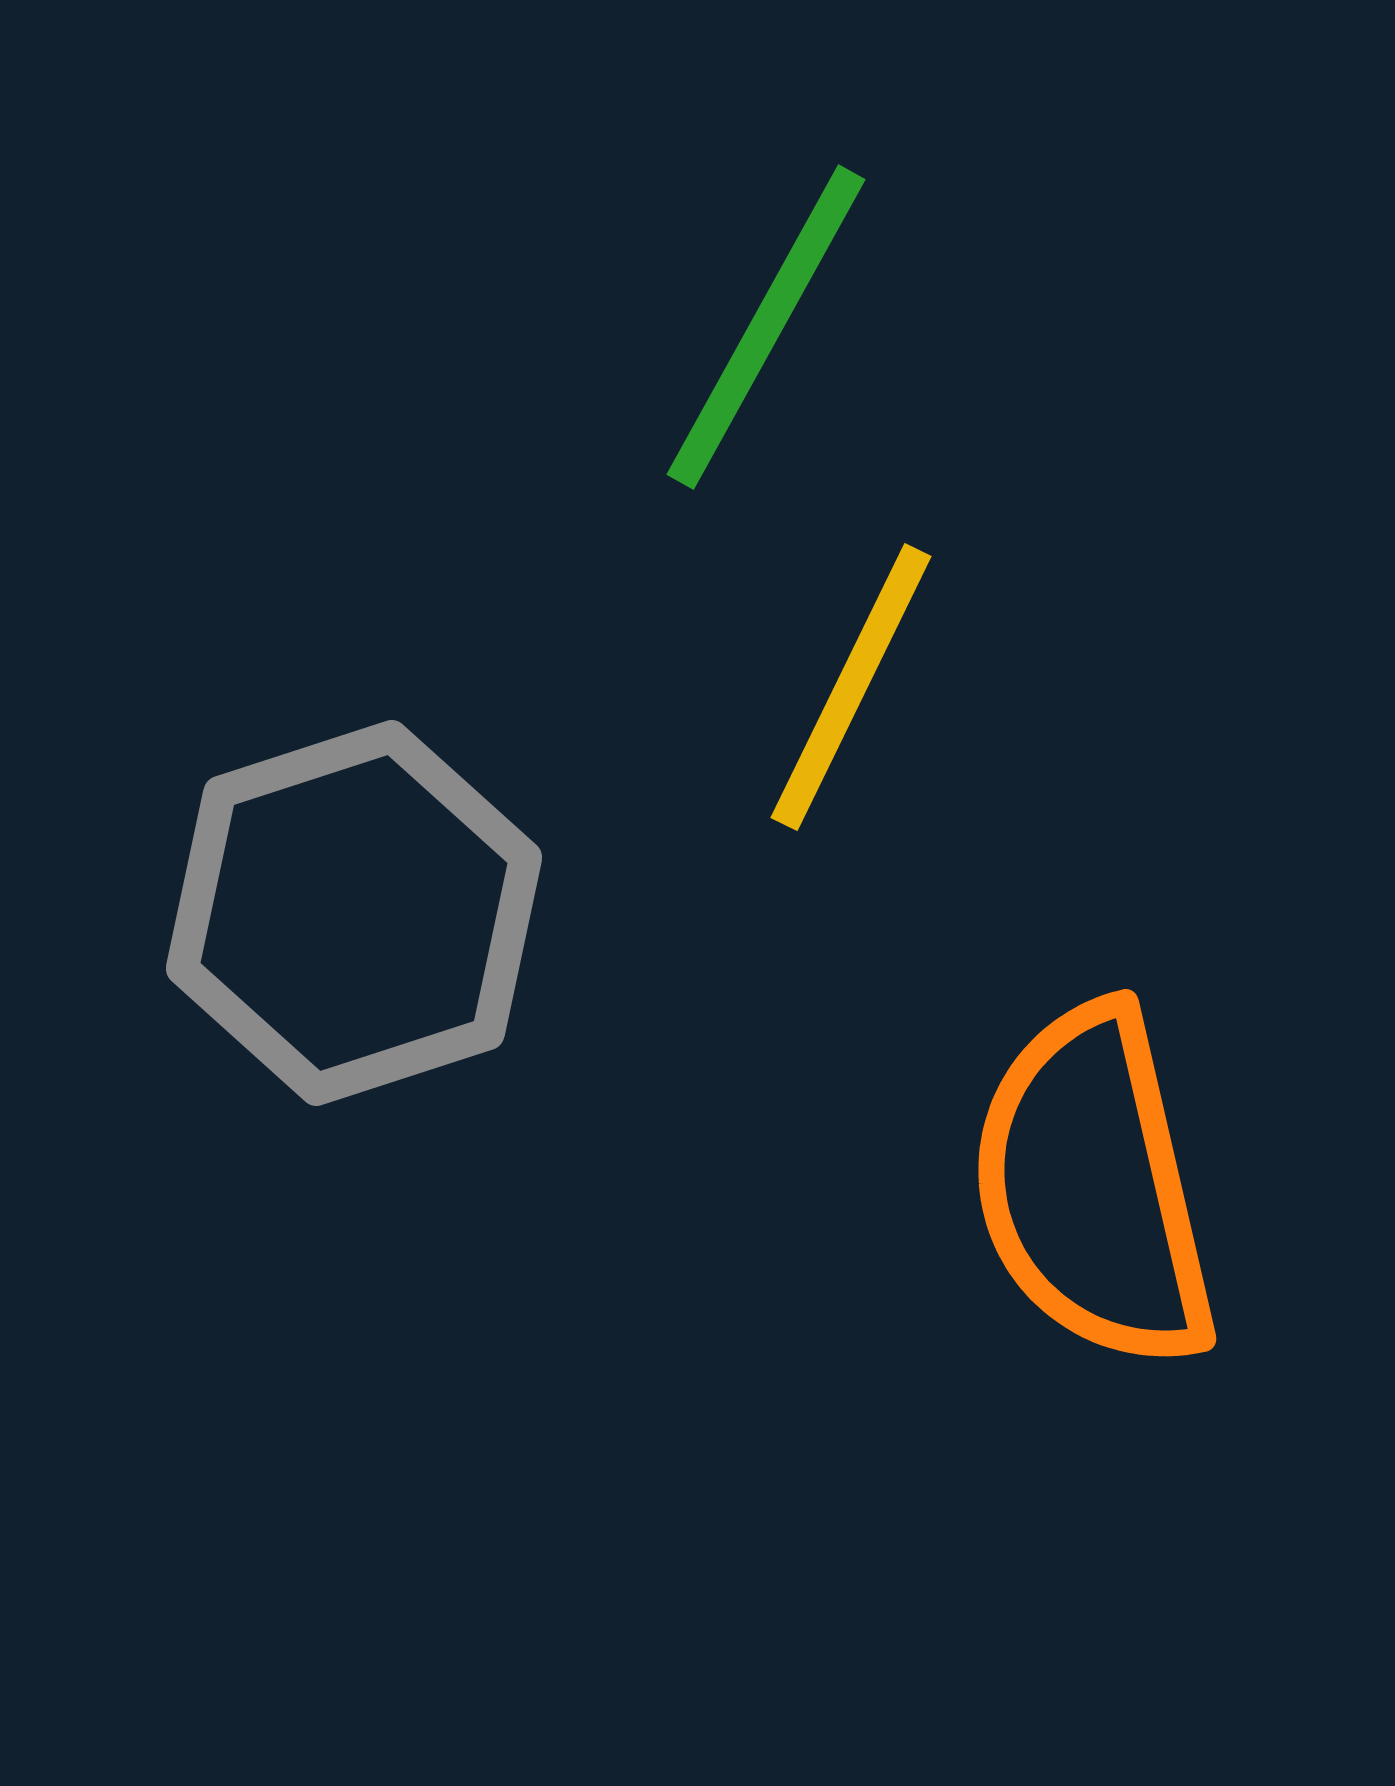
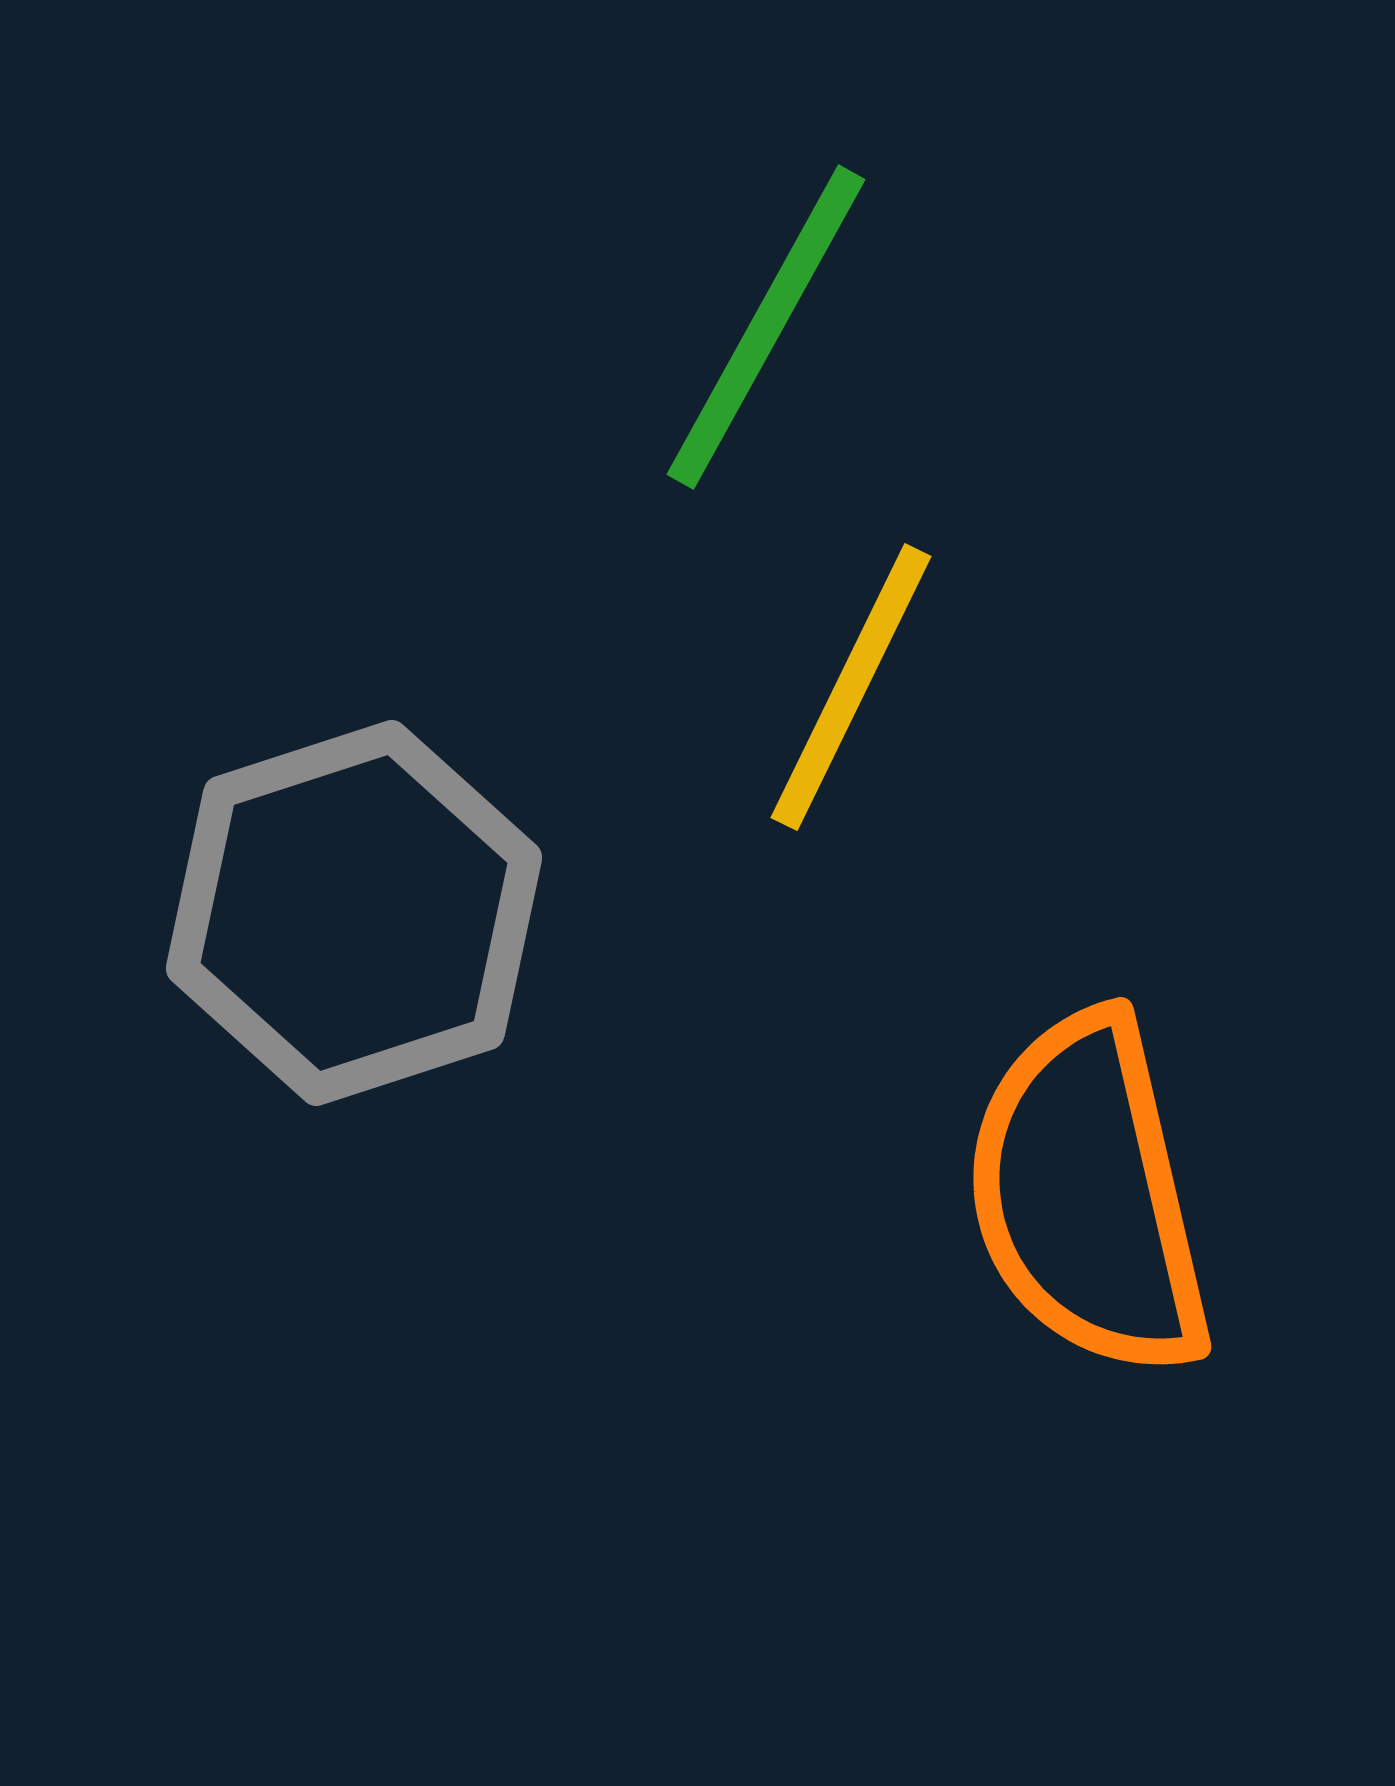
orange semicircle: moved 5 px left, 8 px down
